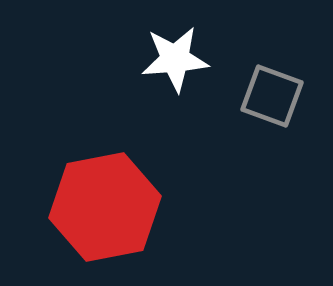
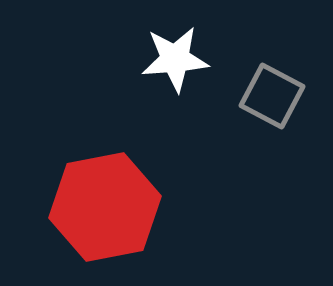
gray square: rotated 8 degrees clockwise
